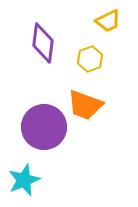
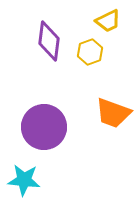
purple diamond: moved 6 px right, 2 px up
yellow hexagon: moved 7 px up
orange trapezoid: moved 28 px right, 8 px down
cyan star: rotated 28 degrees clockwise
